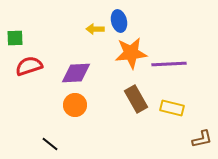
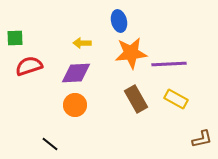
yellow arrow: moved 13 px left, 14 px down
yellow rectangle: moved 4 px right, 9 px up; rotated 15 degrees clockwise
